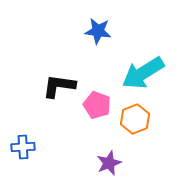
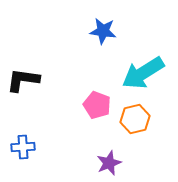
blue star: moved 5 px right
black L-shape: moved 36 px left, 6 px up
orange hexagon: rotated 8 degrees clockwise
